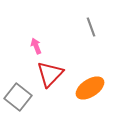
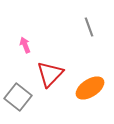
gray line: moved 2 px left
pink arrow: moved 11 px left, 1 px up
